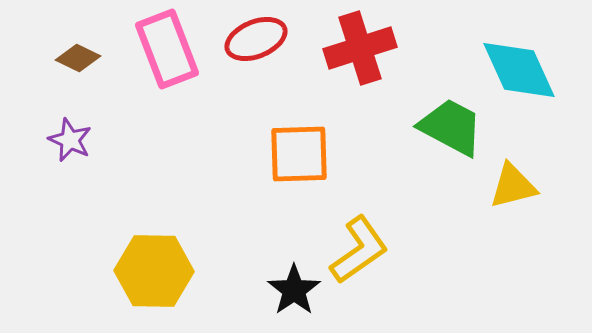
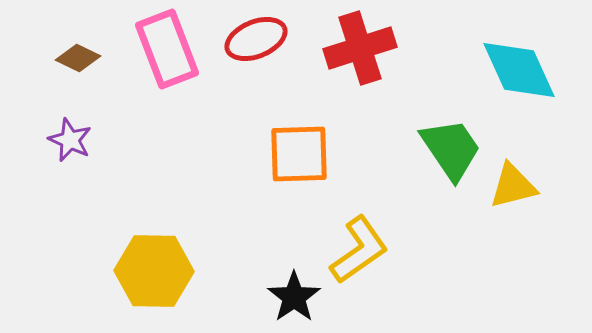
green trapezoid: moved 22 px down; rotated 28 degrees clockwise
black star: moved 7 px down
